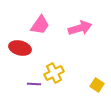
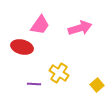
red ellipse: moved 2 px right, 1 px up
yellow cross: moved 5 px right; rotated 30 degrees counterclockwise
yellow square: rotated 16 degrees clockwise
